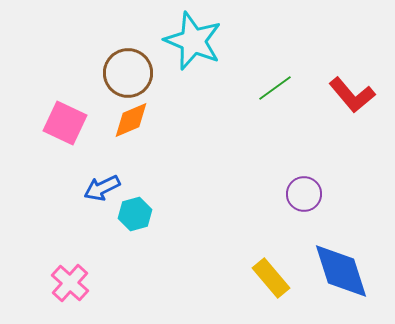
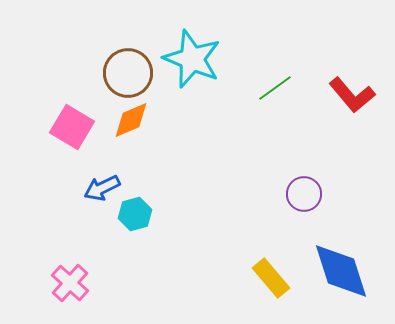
cyan star: moved 1 px left, 18 px down
pink square: moved 7 px right, 4 px down; rotated 6 degrees clockwise
